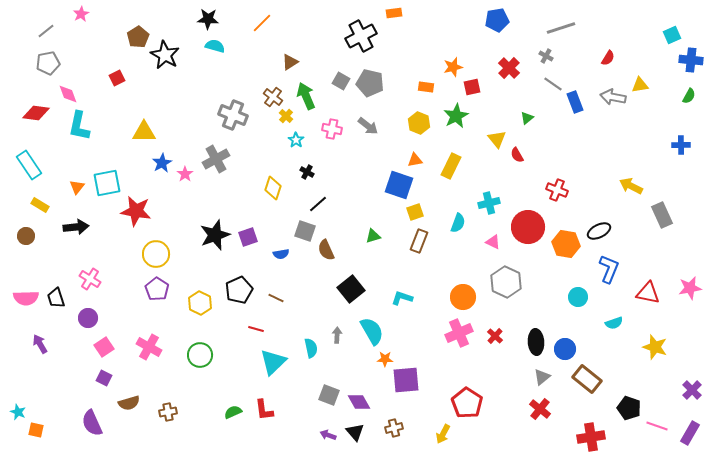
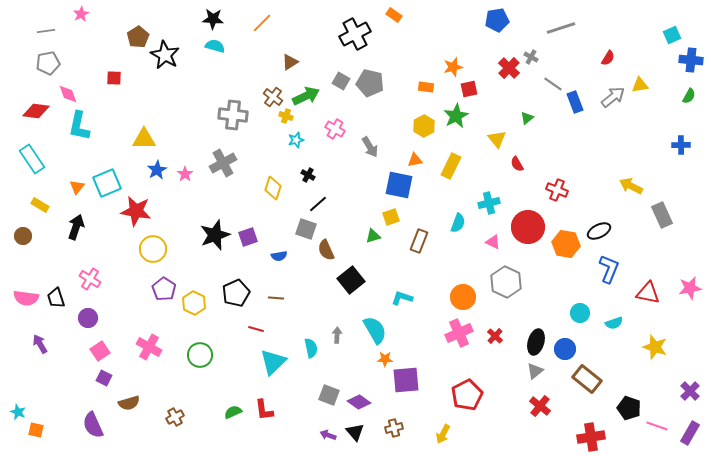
orange rectangle at (394, 13): moved 2 px down; rotated 42 degrees clockwise
black star at (208, 19): moved 5 px right
gray line at (46, 31): rotated 30 degrees clockwise
black cross at (361, 36): moved 6 px left, 2 px up
gray cross at (546, 56): moved 15 px left, 1 px down
red square at (117, 78): moved 3 px left; rotated 28 degrees clockwise
red square at (472, 87): moved 3 px left, 2 px down
green arrow at (306, 96): rotated 88 degrees clockwise
gray arrow at (613, 97): rotated 130 degrees clockwise
red diamond at (36, 113): moved 2 px up
gray cross at (233, 115): rotated 16 degrees counterclockwise
yellow cross at (286, 116): rotated 24 degrees counterclockwise
yellow hexagon at (419, 123): moved 5 px right, 3 px down; rotated 10 degrees clockwise
gray arrow at (368, 126): moved 2 px right, 21 px down; rotated 20 degrees clockwise
pink cross at (332, 129): moved 3 px right; rotated 18 degrees clockwise
yellow triangle at (144, 132): moved 7 px down
cyan star at (296, 140): rotated 21 degrees clockwise
red semicircle at (517, 155): moved 9 px down
gray cross at (216, 159): moved 7 px right, 4 px down
blue star at (162, 163): moved 5 px left, 7 px down
cyan rectangle at (29, 165): moved 3 px right, 6 px up
black cross at (307, 172): moved 1 px right, 3 px down
cyan square at (107, 183): rotated 12 degrees counterclockwise
blue square at (399, 185): rotated 8 degrees counterclockwise
yellow square at (415, 212): moved 24 px left, 5 px down
black arrow at (76, 227): rotated 65 degrees counterclockwise
gray square at (305, 231): moved 1 px right, 2 px up
brown circle at (26, 236): moved 3 px left
yellow circle at (156, 254): moved 3 px left, 5 px up
blue semicircle at (281, 254): moved 2 px left, 2 px down
purple pentagon at (157, 289): moved 7 px right
black square at (351, 289): moved 9 px up
black pentagon at (239, 290): moved 3 px left, 3 px down
cyan circle at (578, 297): moved 2 px right, 16 px down
pink semicircle at (26, 298): rotated 10 degrees clockwise
brown line at (276, 298): rotated 21 degrees counterclockwise
yellow hexagon at (200, 303): moved 6 px left
cyan semicircle at (372, 331): moved 3 px right, 1 px up
black ellipse at (536, 342): rotated 20 degrees clockwise
pink square at (104, 347): moved 4 px left, 4 px down
gray triangle at (542, 377): moved 7 px left, 6 px up
purple cross at (692, 390): moved 2 px left, 1 px down
purple diamond at (359, 402): rotated 25 degrees counterclockwise
red pentagon at (467, 403): moved 8 px up; rotated 12 degrees clockwise
red cross at (540, 409): moved 3 px up
brown cross at (168, 412): moved 7 px right, 5 px down; rotated 18 degrees counterclockwise
purple semicircle at (92, 423): moved 1 px right, 2 px down
